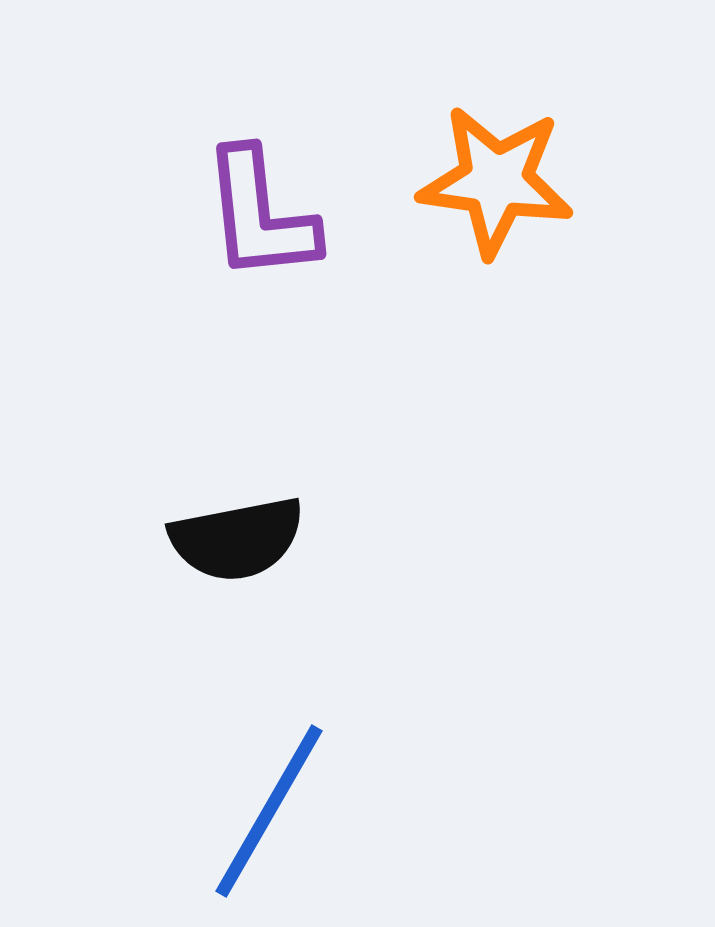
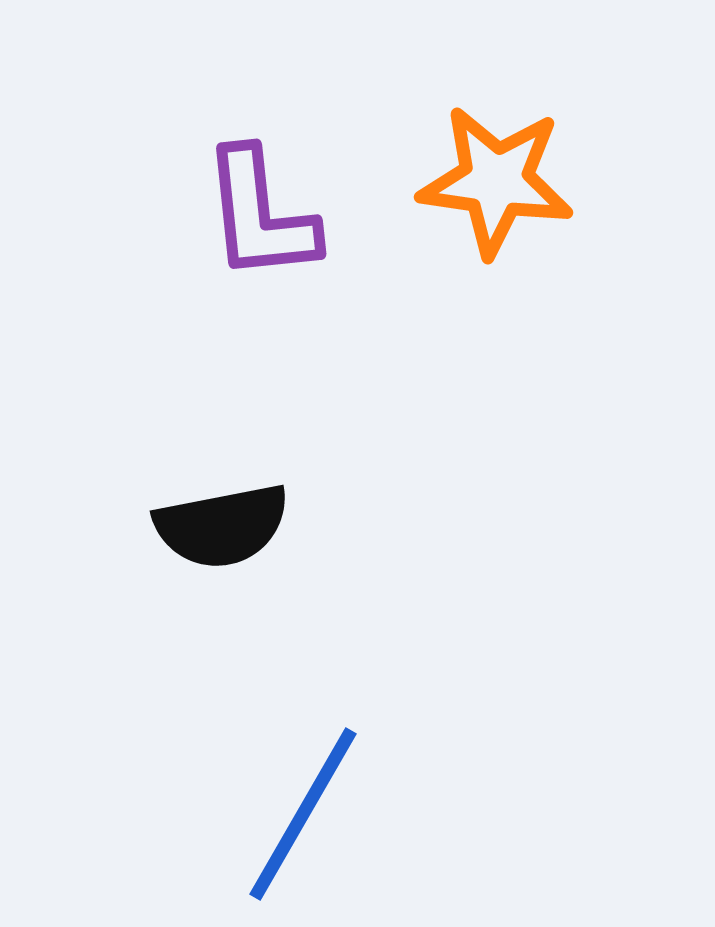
black semicircle: moved 15 px left, 13 px up
blue line: moved 34 px right, 3 px down
